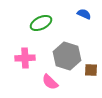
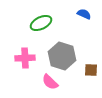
gray hexagon: moved 5 px left
